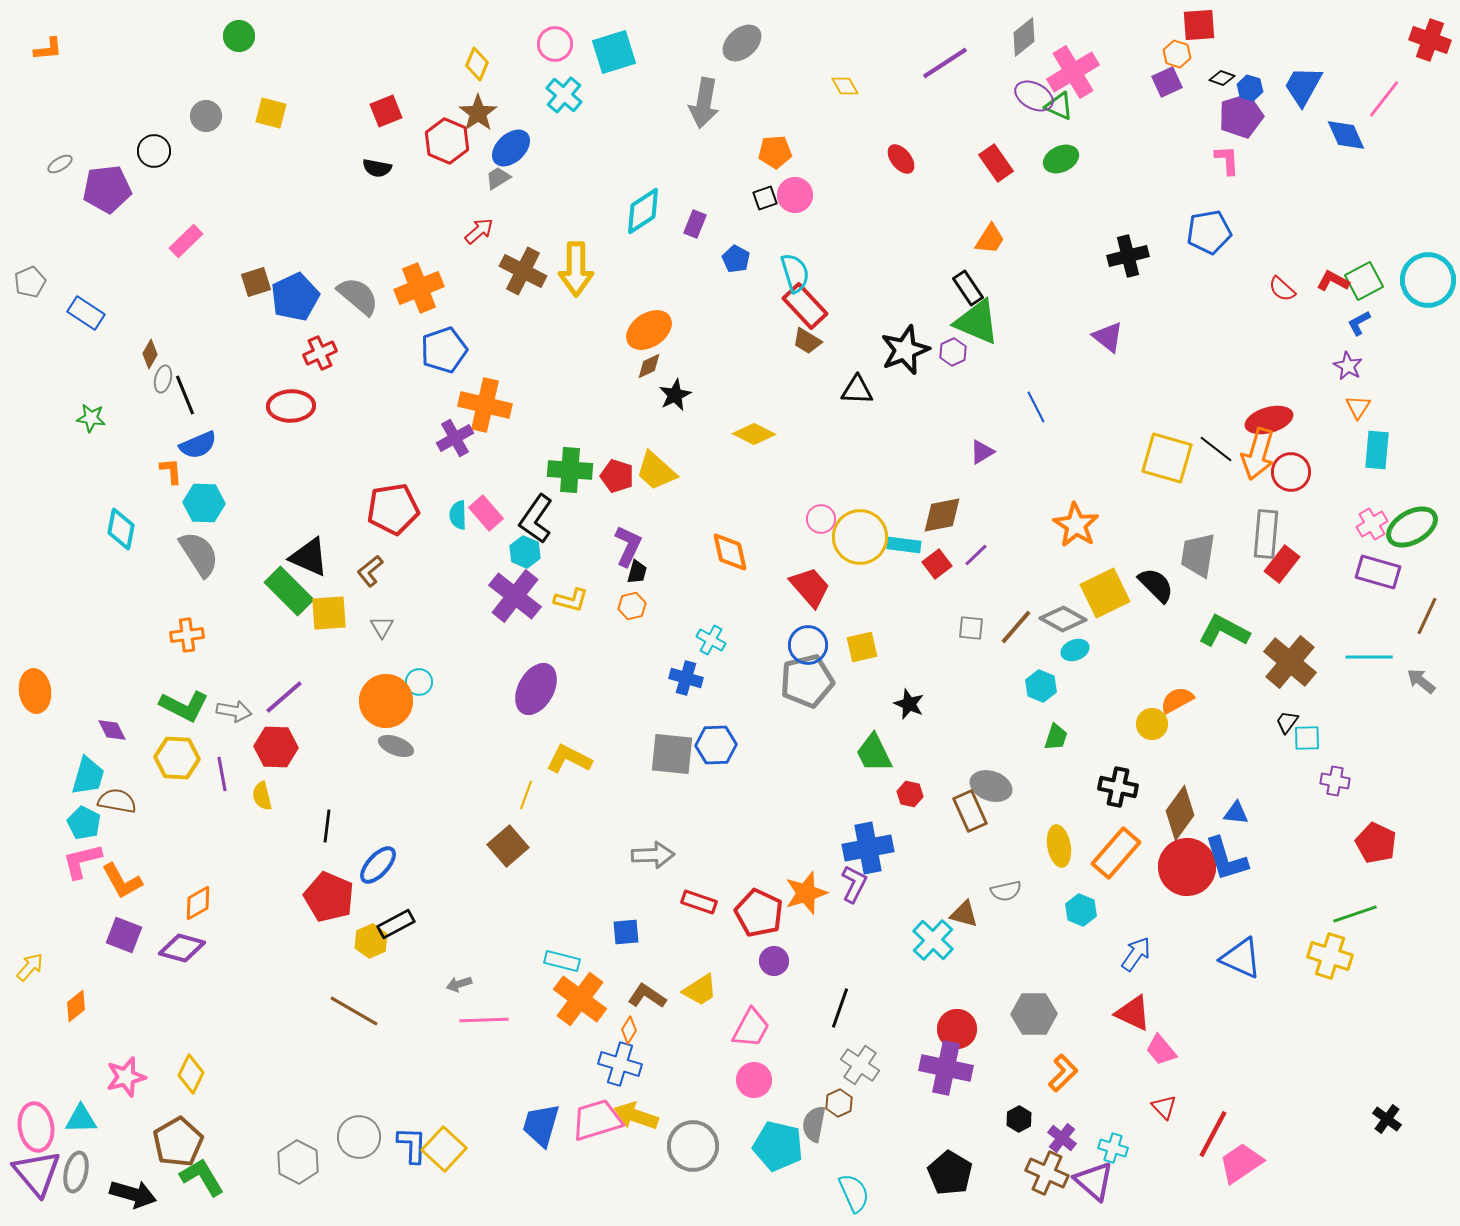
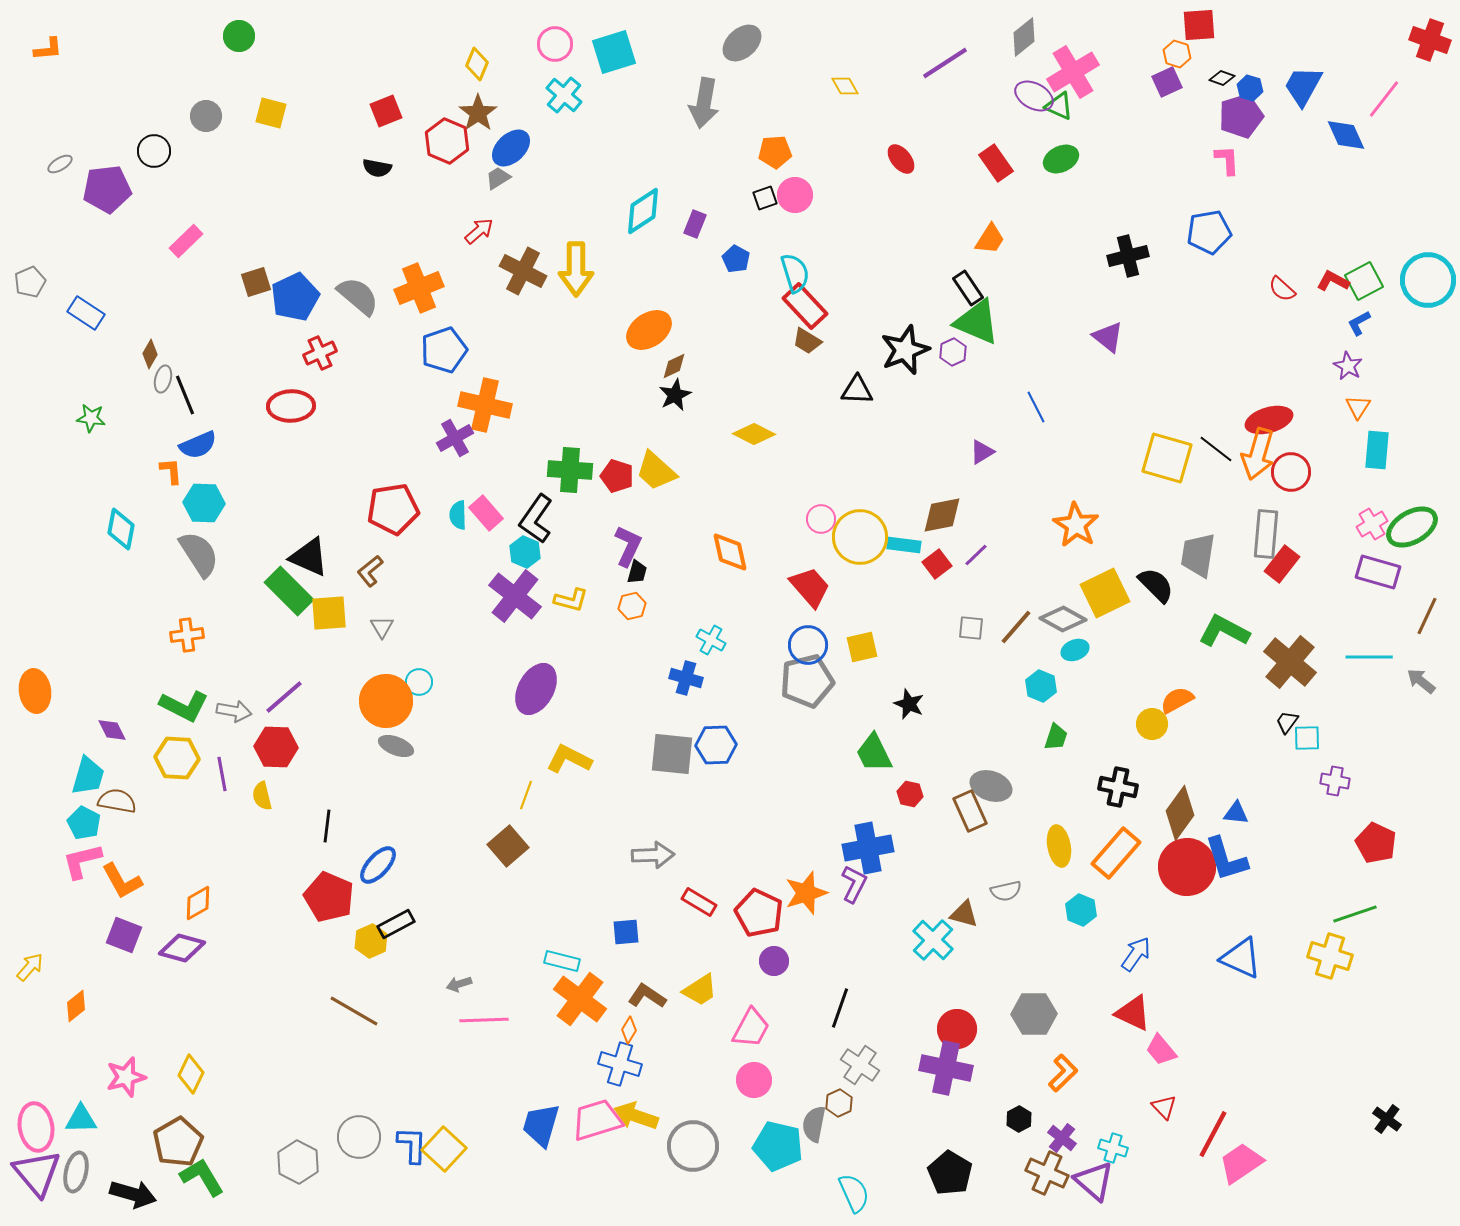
brown diamond at (649, 366): moved 25 px right
red rectangle at (699, 902): rotated 12 degrees clockwise
